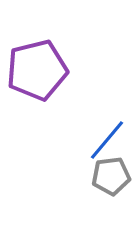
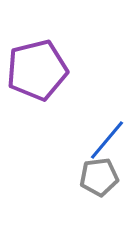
gray pentagon: moved 12 px left, 1 px down
